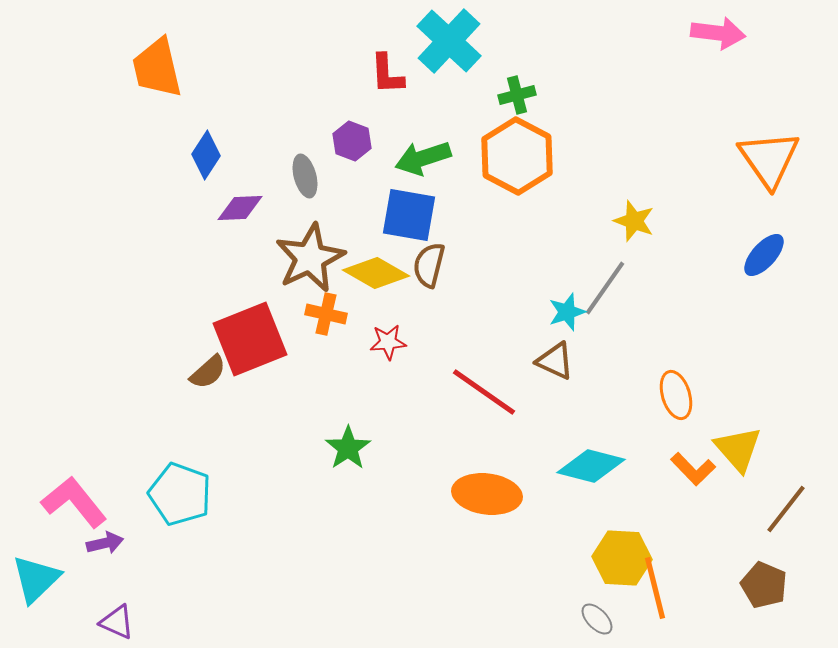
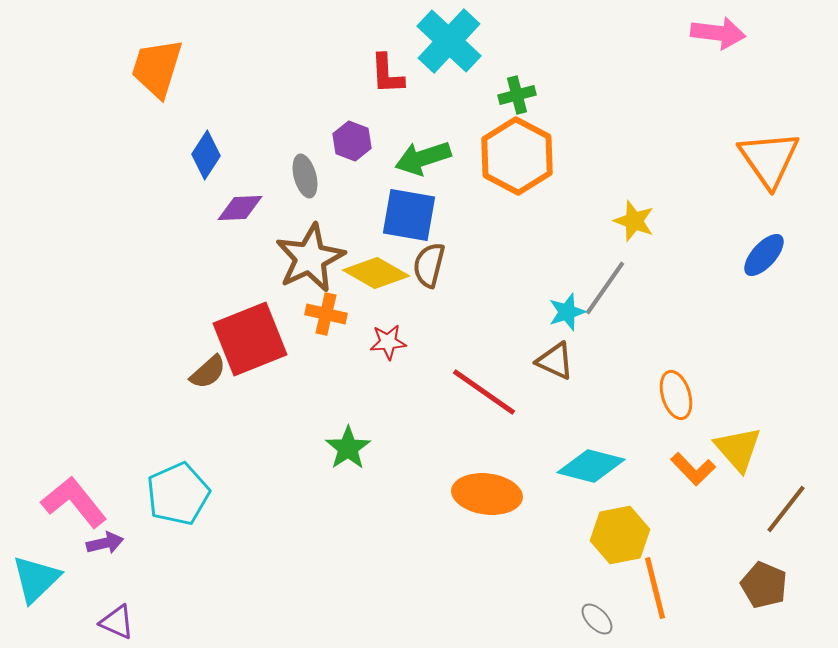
orange trapezoid at (157, 68): rotated 30 degrees clockwise
cyan pentagon at (180, 494): moved 2 px left; rotated 28 degrees clockwise
yellow hexagon at (622, 558): moved 2 px left, 23 px up; rotated 14 degrees counterclockwise
